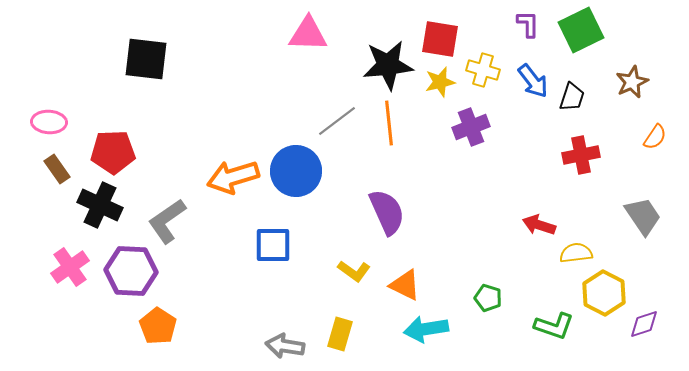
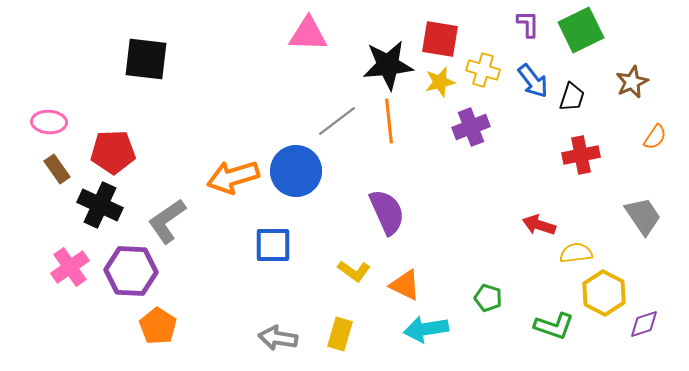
orange line: moved 2 px up
gray arrow: moved 7 px left, 8 px up
